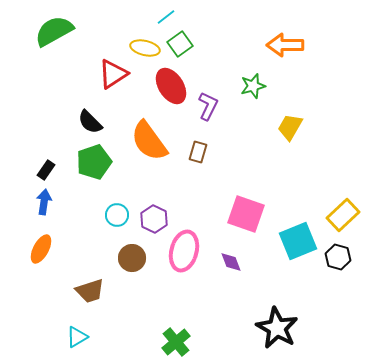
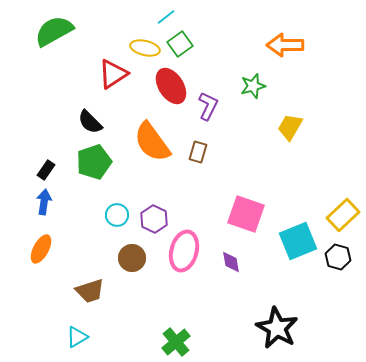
orange semicircle: moved 3 px right, 1 px down
purple diamond: rotated 10 degrees clockwise
